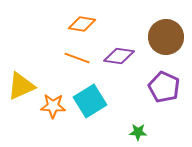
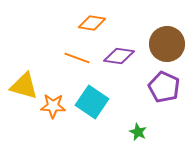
orange diamond: moved 10 px right, 1 px up
brown circle: moved 1 px right, 7 px down
yellow triangle: moved 3 px right; rotated 40 degrees clockwise
cyan square: moved 2 px right, 1 px down; rotated 24 degrees counterclockwise
green star: rotated 24 degrees clockwise
